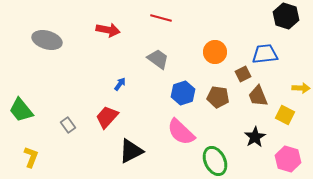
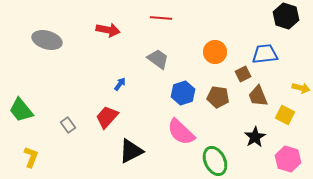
red line: rotated 10 degrees counterclockwise
yellow arrow: rotated 12 degrees clockwise
